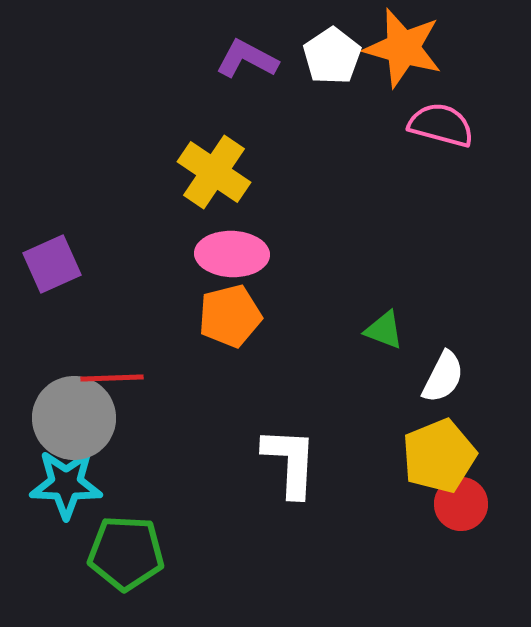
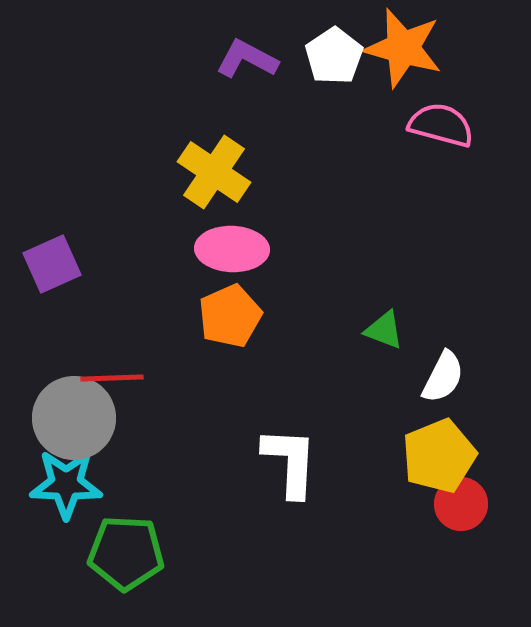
white pentagon: moved 2 px right
pink ellipse: moved 5 px up
orange pentagon: rotated 10 degrees counterclockwise
